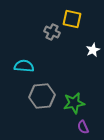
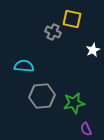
gray cross: moved 1 px right
purple semicircle: moved 3 px right, 2 px down
